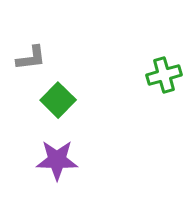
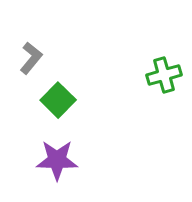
gray L-shape: rotated 44 degrees counterclockwise
